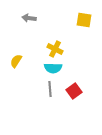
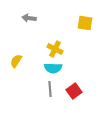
yellow square: moved 1 px right, 3 px down
